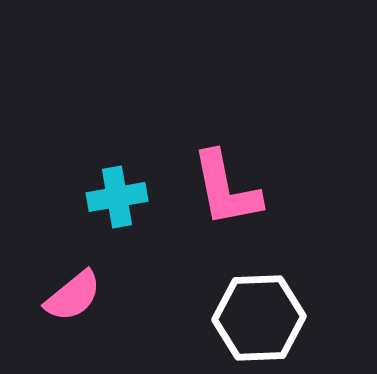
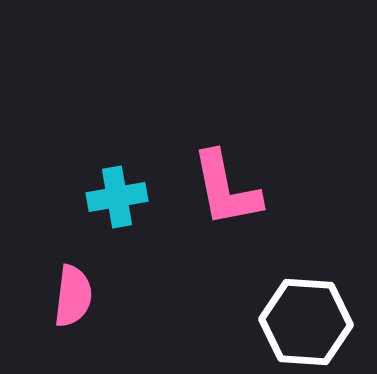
pink semicircle: rotated 44 degrees counterclockwise
white hexagon: moved 47 px right, 4 px down; rotated 6 degrees clockwise
